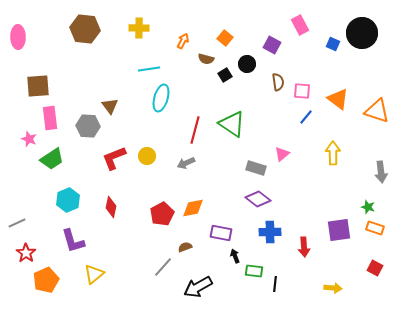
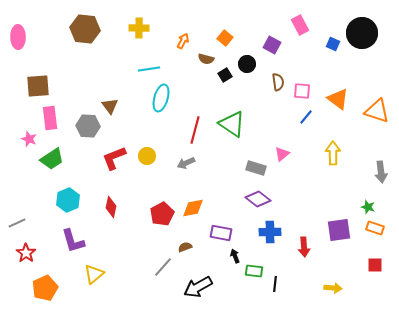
red square at (375, 268): moved 3 px up; rotated 28 degrees counterclockwise
orange pentagon at (46, 280): moved 1 px left, 8 px down
